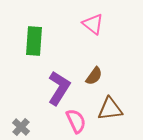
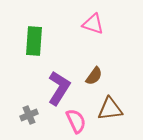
pink triangle: rotated 20 degrees counterclockwise
gray cross: moved 8 px right, 12 px up; rotated 24 degrees clockwise
